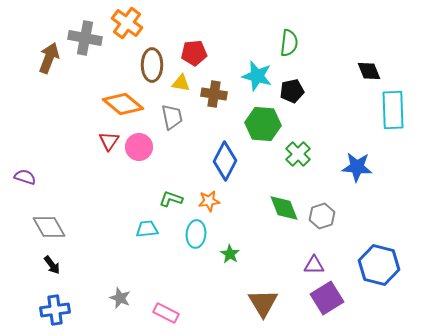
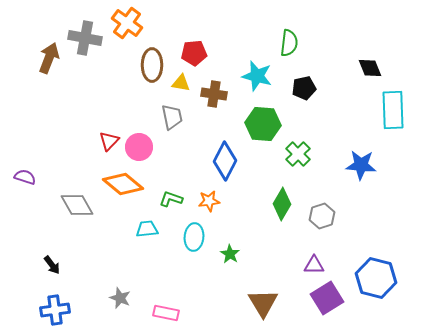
black diamond: moved 1 px right, 3 px up
black pentagon: moved 12 px right, 3 px up
orange diamond: moved 80 px down
red triangle: rotated 10 degrees clockwise
blue star: moved 4 px right, 2 px up
green diamond: moved 2 px left, 4 px up; rotated 52 degrees clockwise
gray diamond: moved 28 px right, 22 px up
cyan ellipse: moved 2 px left, 3 px down
blue hexagon: moved 3 px left, 13 px down
pink rectangle: rotated 15 degrees counterclockwise
